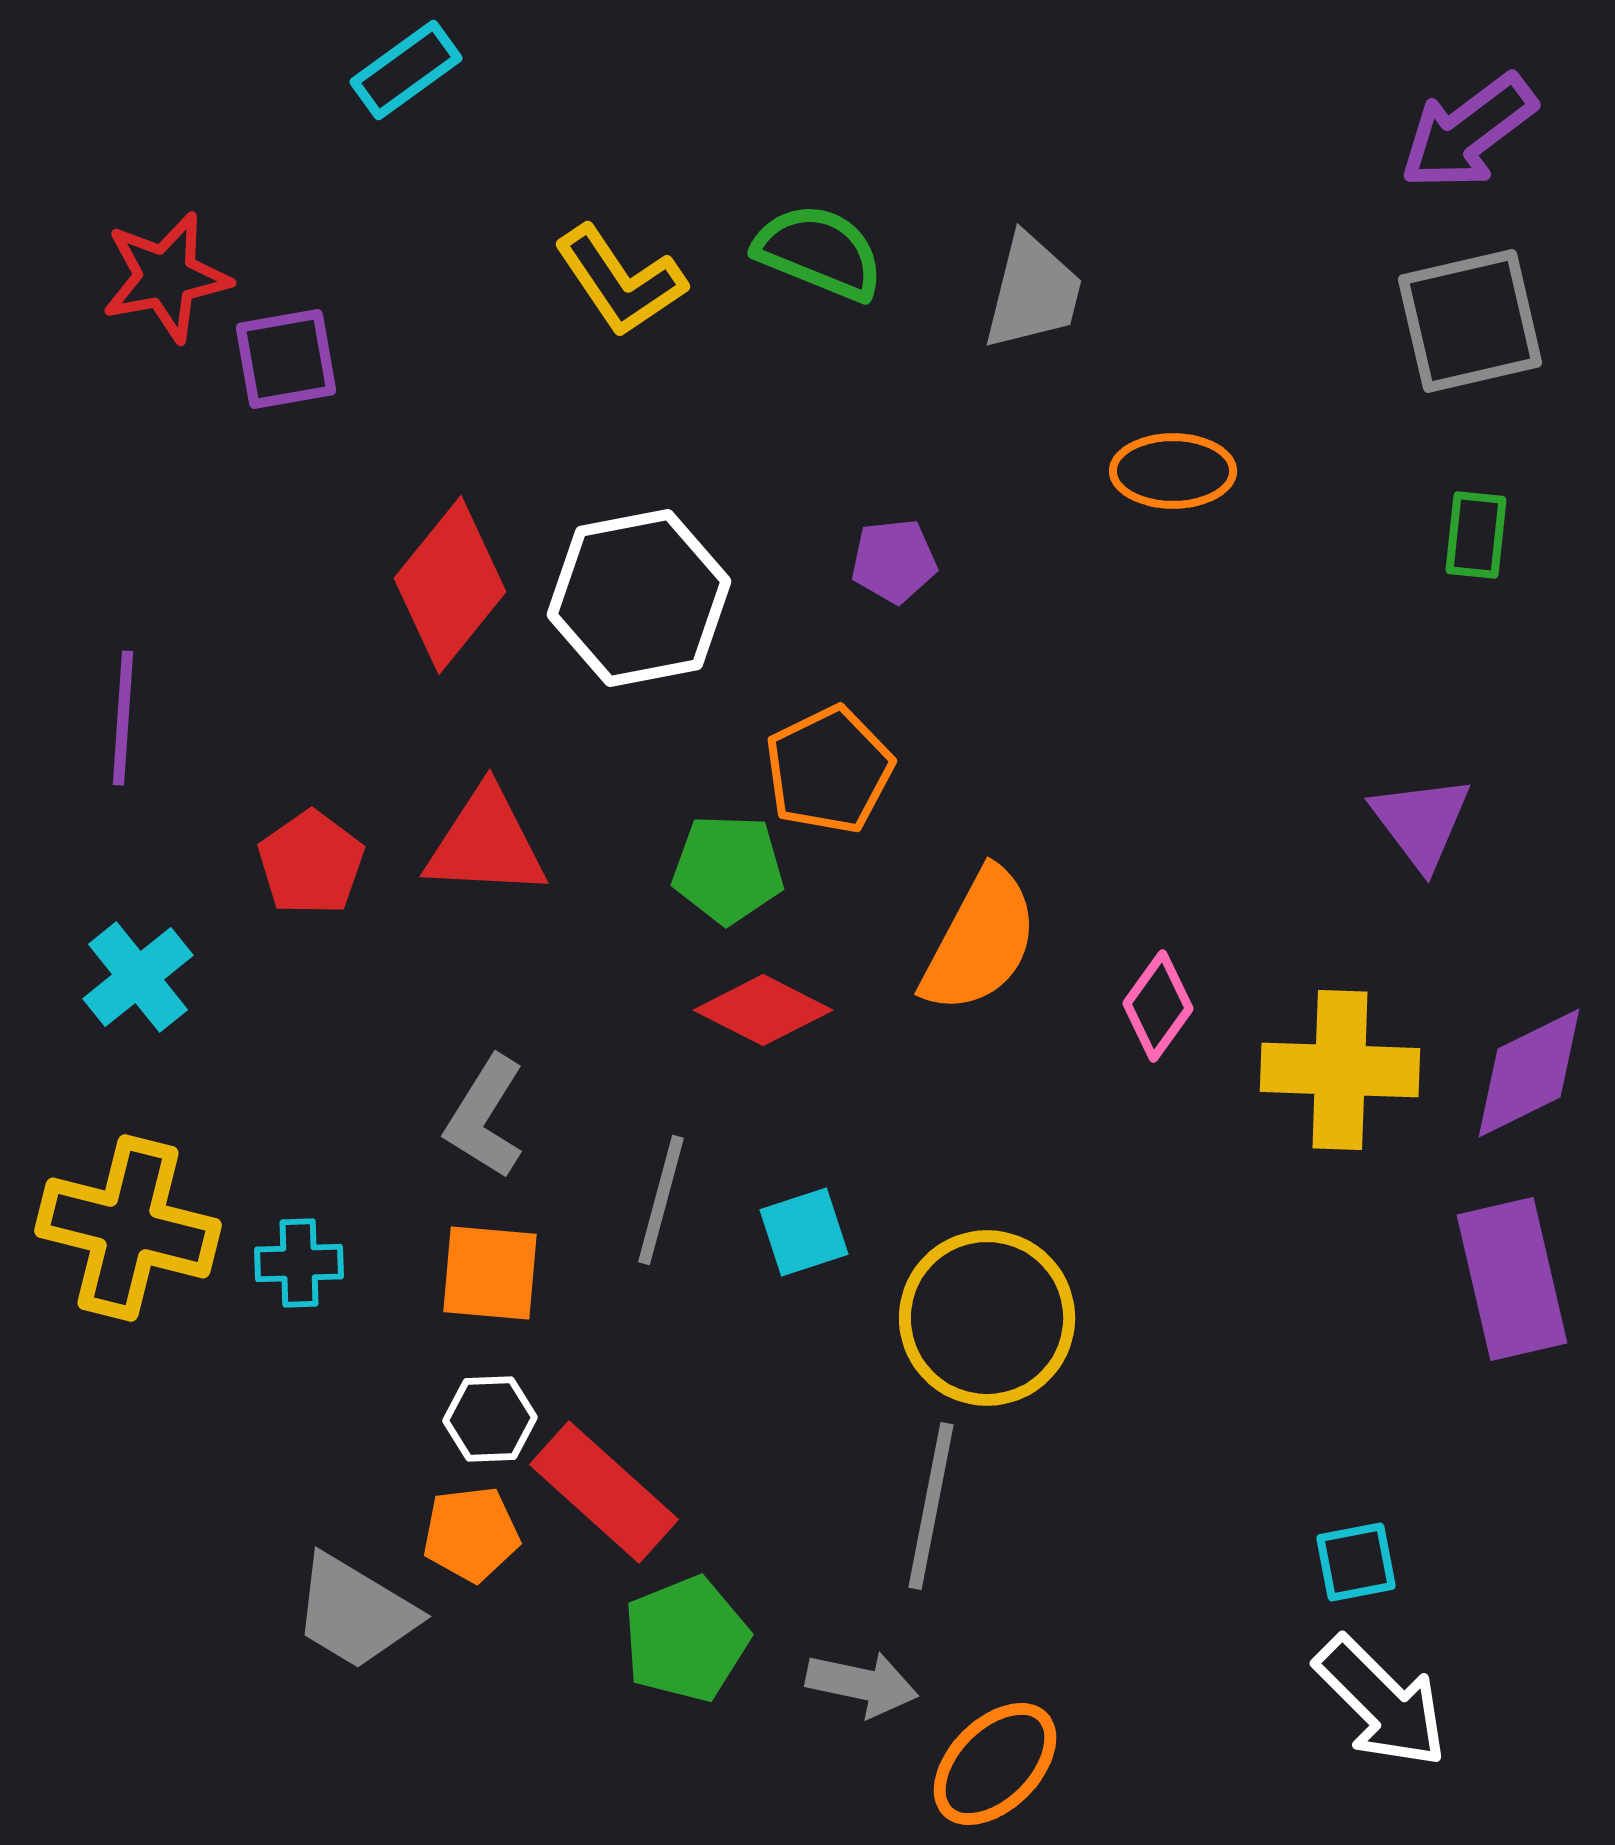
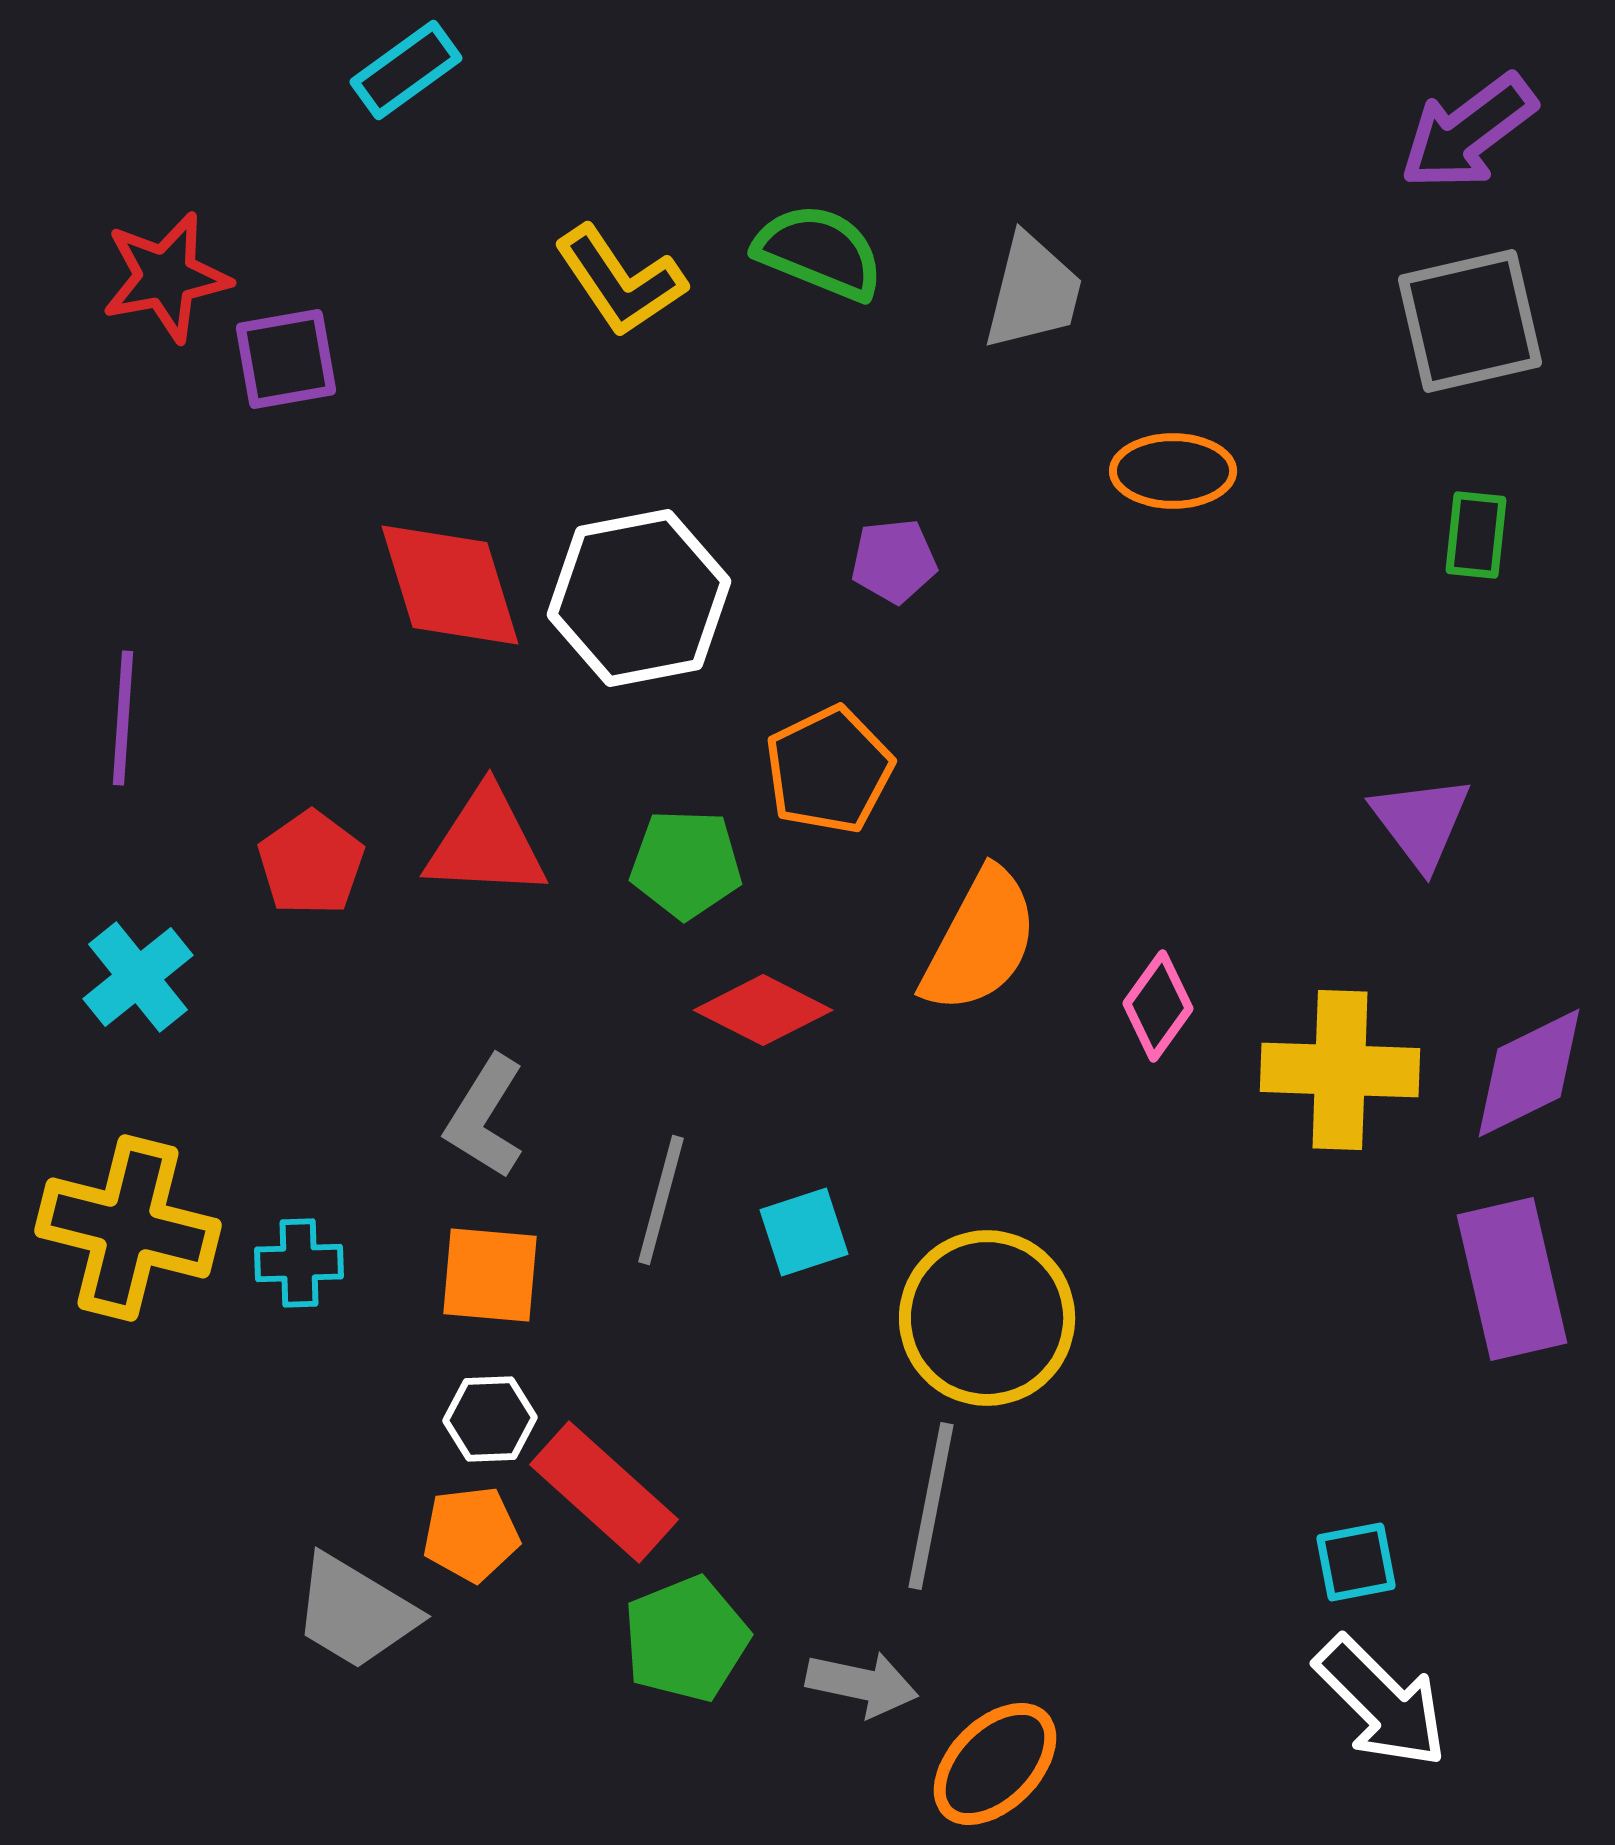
red diamond at (450, 585): rotated 56 degrees counterclockwise
green pentagon at (728, 869): moved 42 px left, 5 px up
orange square at (490, 1273): moved 2 px down
